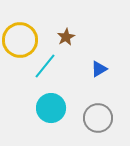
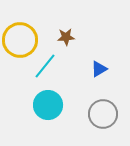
brown star: rotated 24 degrees clockwise
cyan circle: moved 3 px left, 3 px up
gray circle: moved 5 px right, 4 px up
